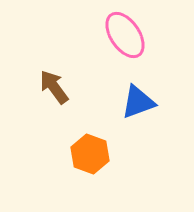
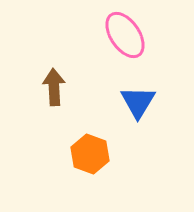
brown arrow: rotated 33 degrees clockwise
blue triangle: rotated 39 degrees counterclockwise
